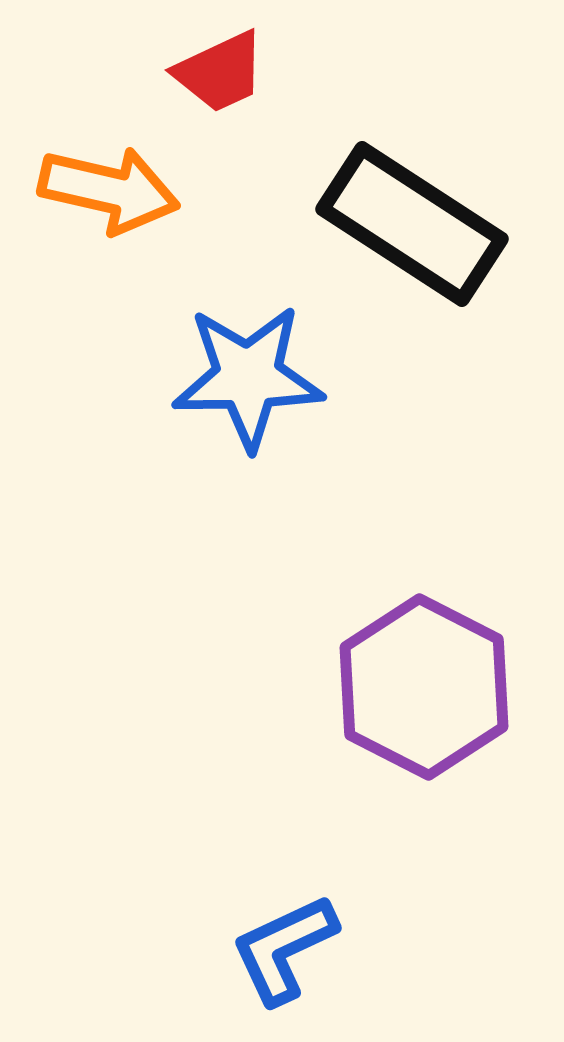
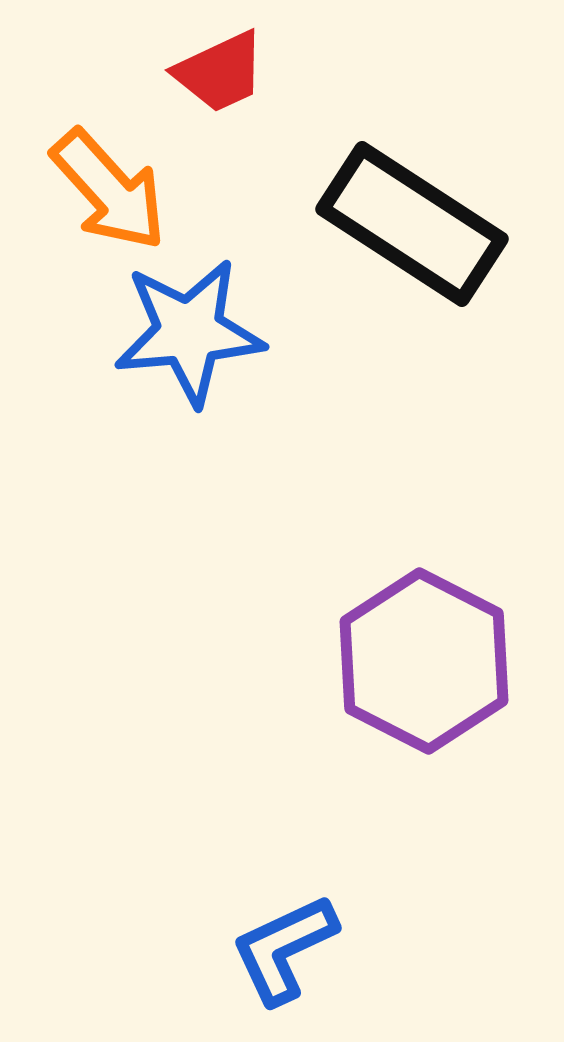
orange arrow: rotated 35 degrees clockwise
blue star: moved 59 px left, 45 px up; rotated 4 degrees counterclockwise
purple hexagon: moved 26 px up
